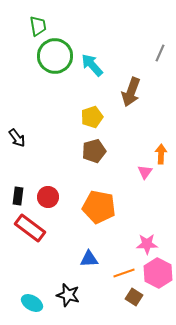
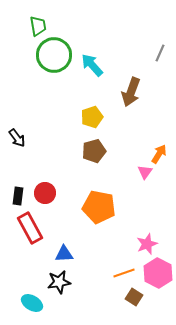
green circle: moved 1 px left, 1 px up
orange arrow: moved 2 px left; rotated 30 degrees clockwise
red circle: moved 3 px left, 4 px up
red rectangle: rotated 24 degrees clockwise
pink star: rotated 20 degrees counterclockwise
blue triangle: moved 25 px left, 5 px up
black star: moved 9 px left, 13 px up; rotated 25 degrees counterclockwise
